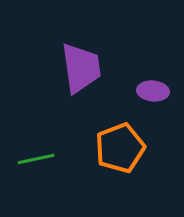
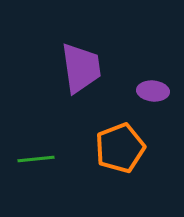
green line: rotated 6 degrees clockwise
